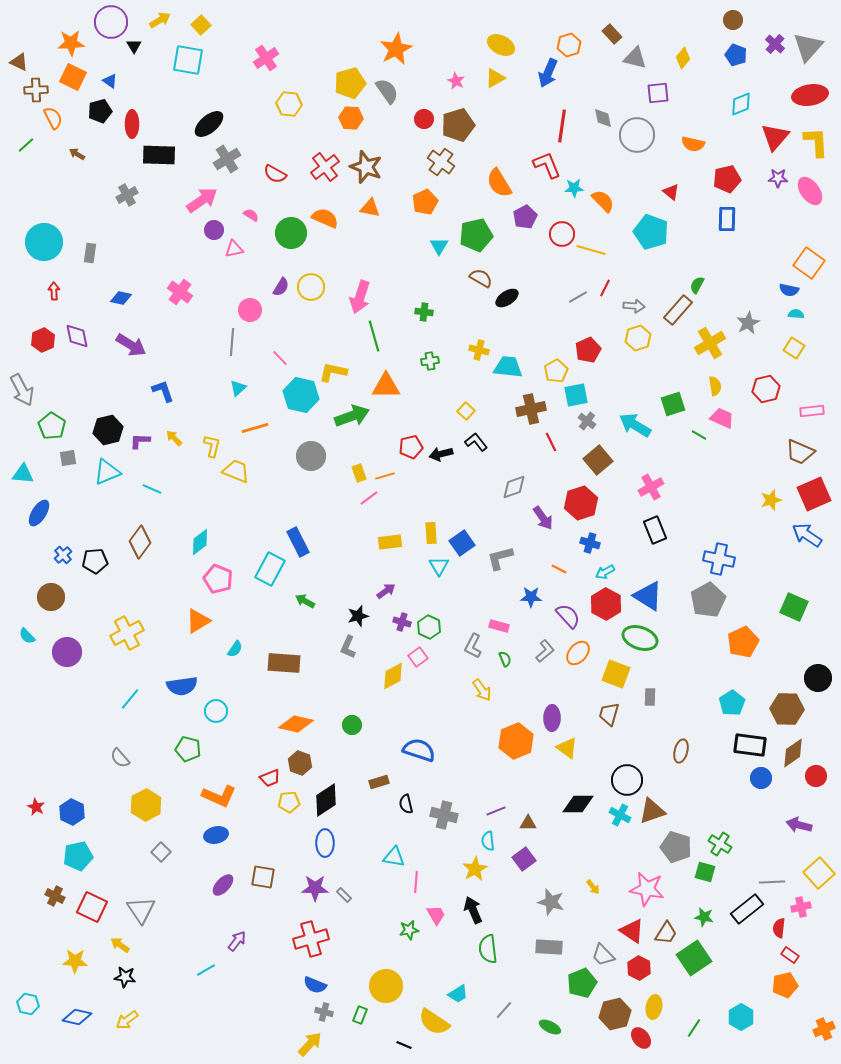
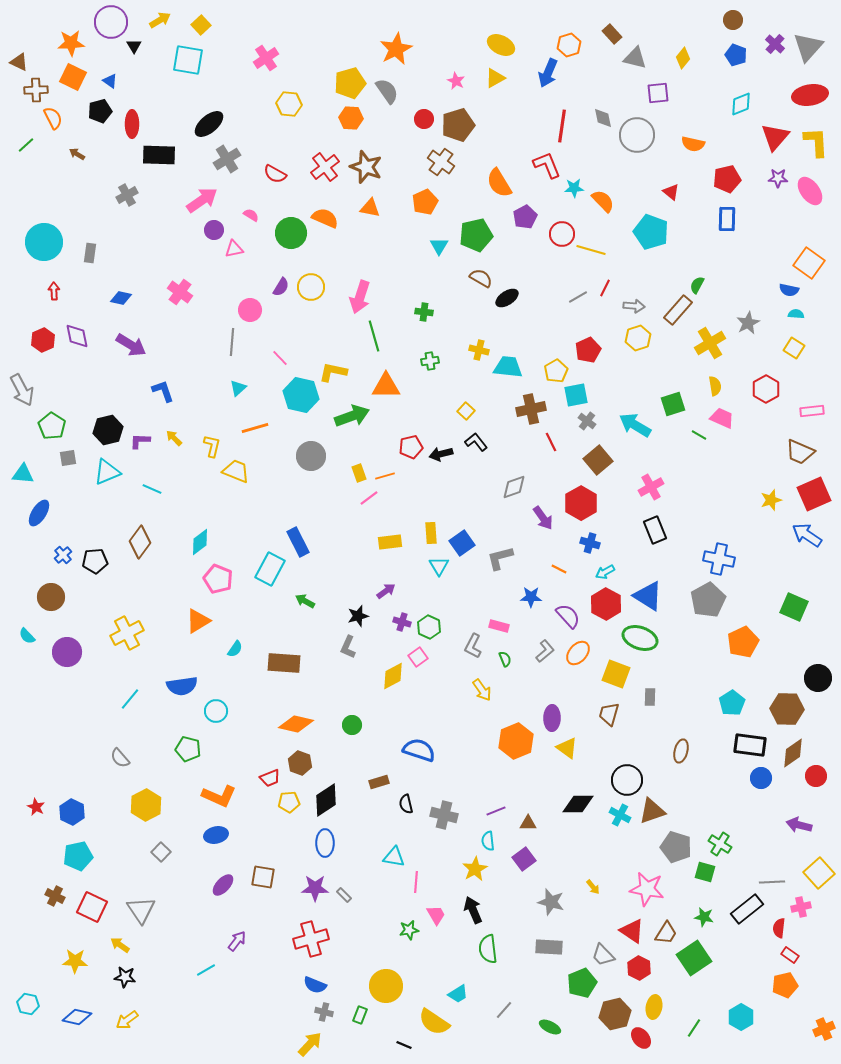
red hexagon at (766, 389): rotated 16 degrees counterclockwise
red hexagon at (581, 503): rotated 12 degrees counterclockwise
